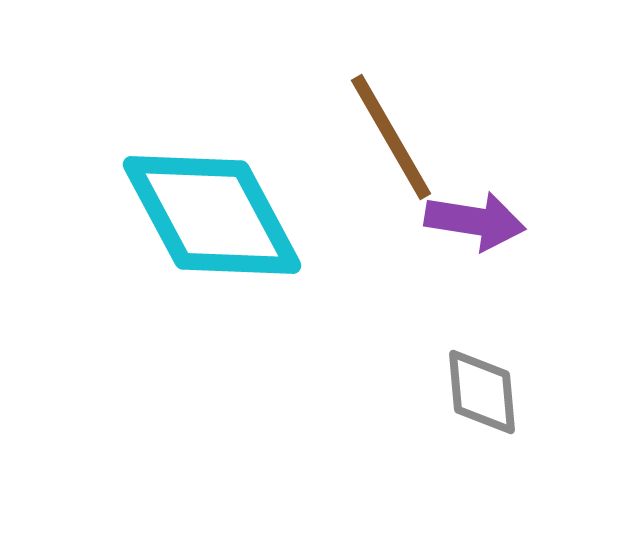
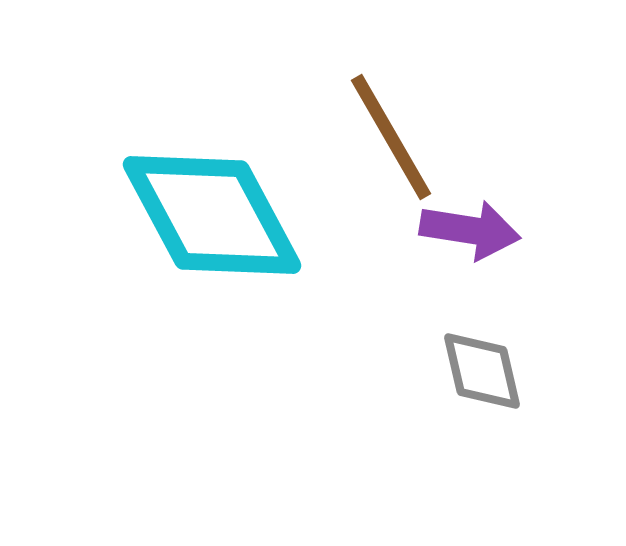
purple arrow: moved 5 px left, 9 px down
gray diamond: moved 21 px up; rotated 8 degrees counterclockwise
